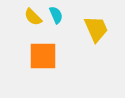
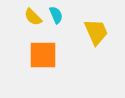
yellow trapezoid: moved 3 px down
orange square: moved 1 px up
